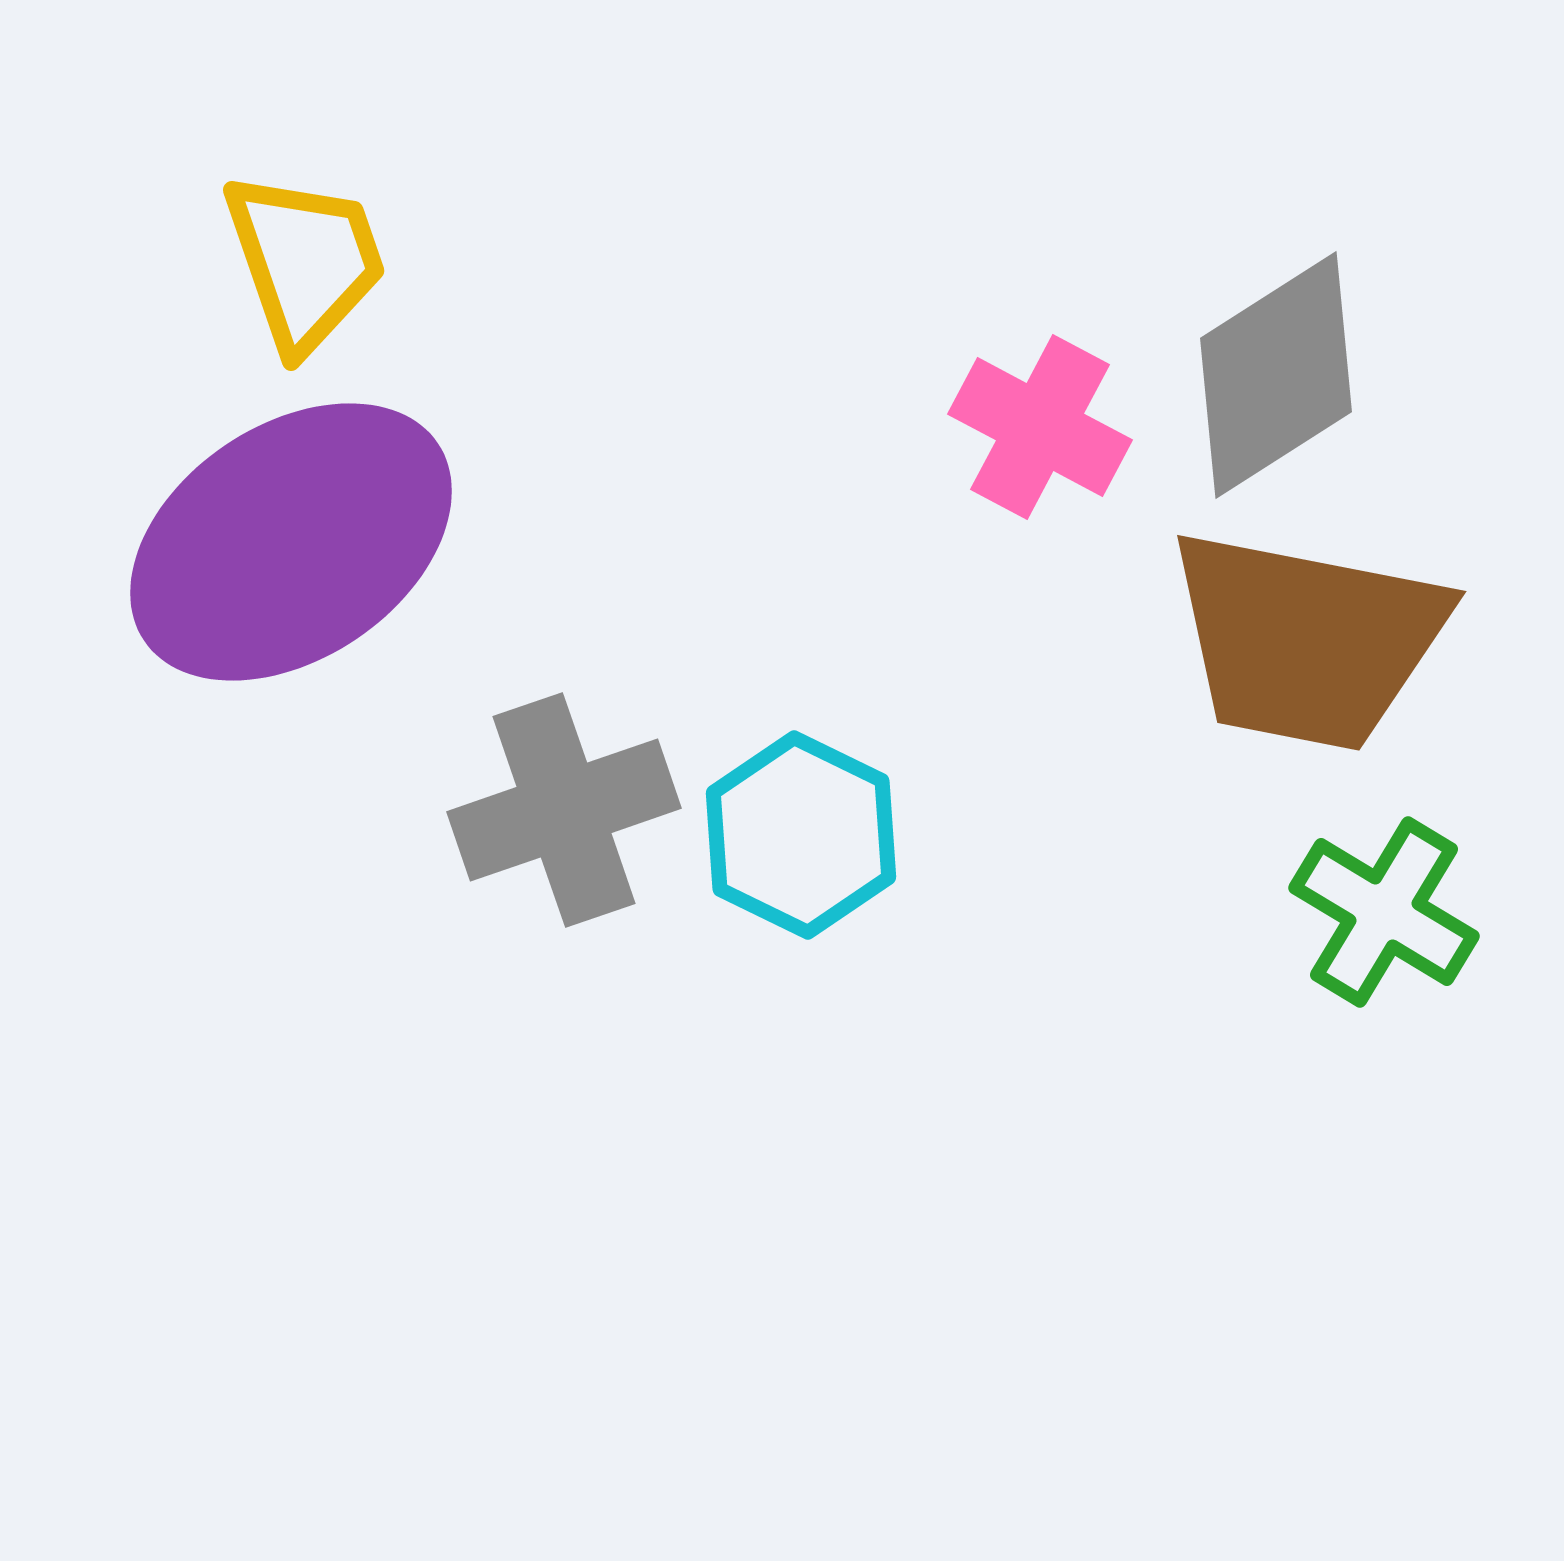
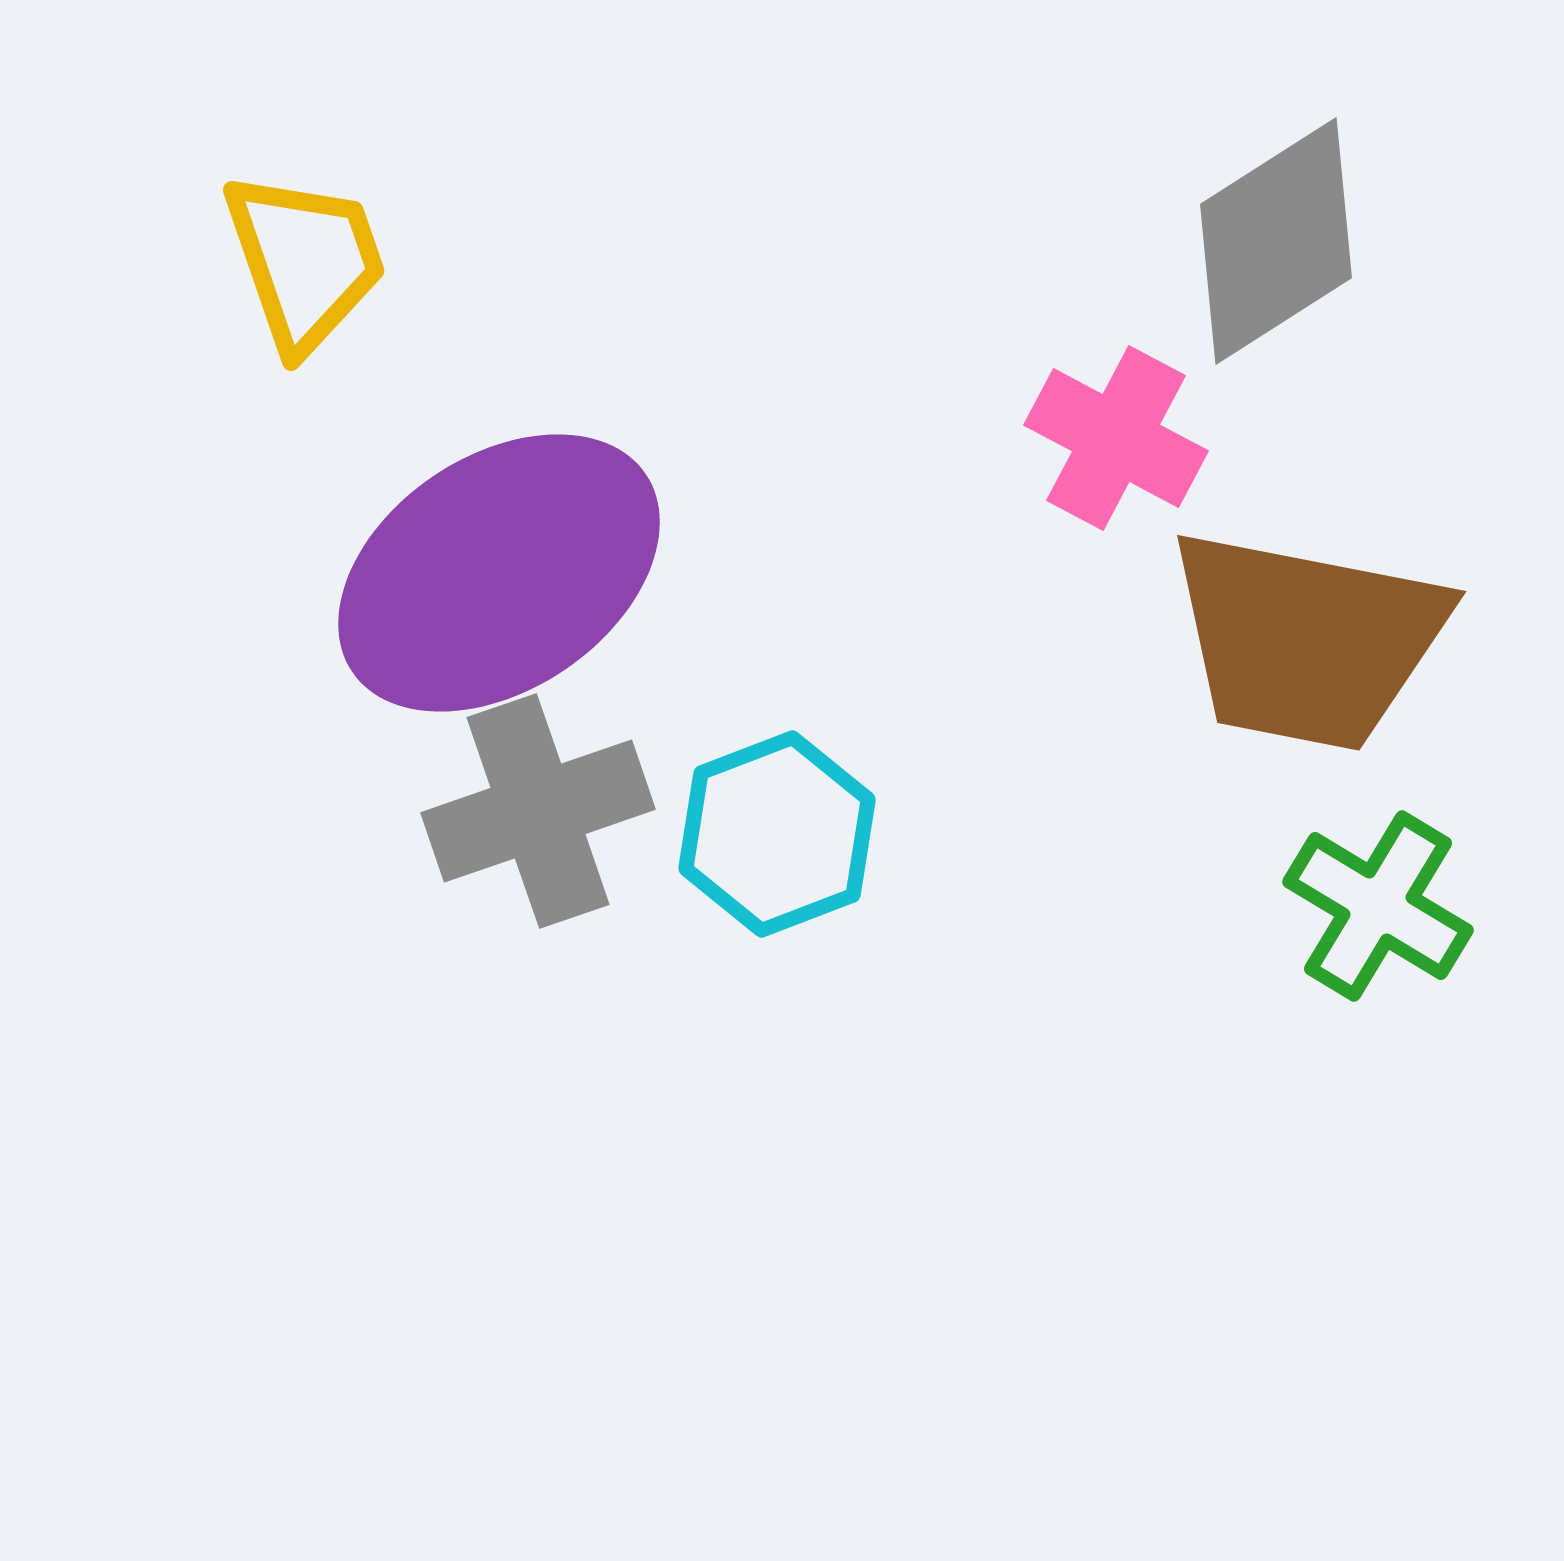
gray diamond: moved 134 px up
pink cross: moved 76 px right, 11 px down
purple ellipse: moved 208 px right, 31 px down
gray cross: moved 26 px left, 1 px down
cyan hexagon: moved 24 px left, 1 px up; rotated 13 degrees clockwise
green cross: moved 6 px left, 6 px up
